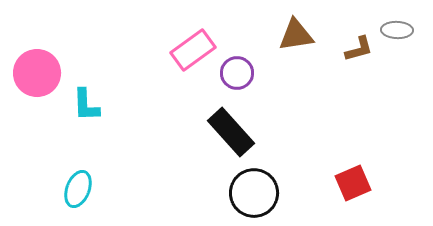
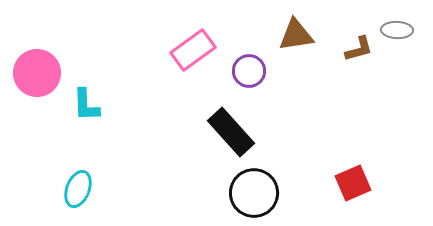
purple circle: moved 12 px right, 2 px up
